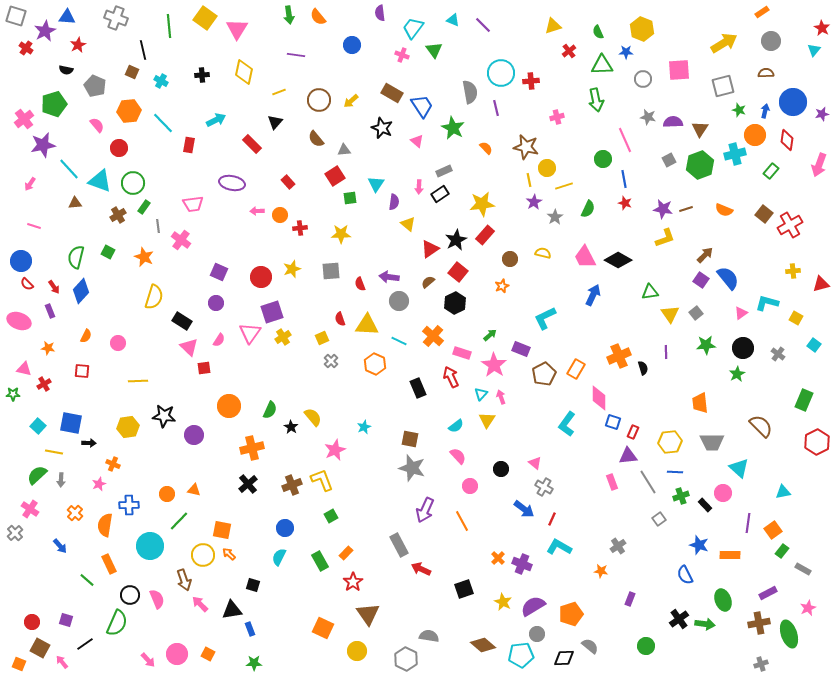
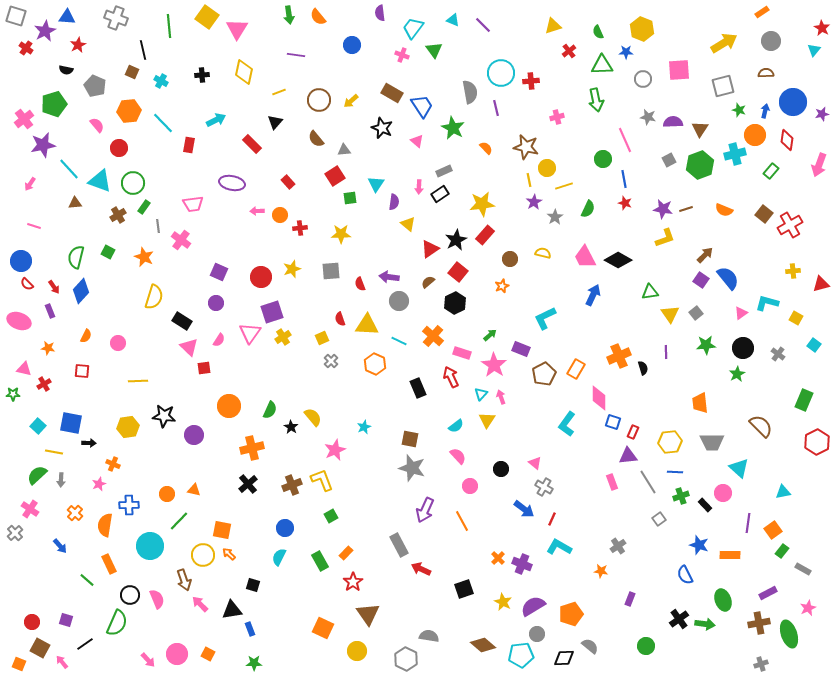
yellow square at (205, 18): moved 2 px right, 1 px up
